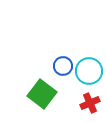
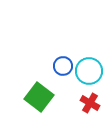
green square: moved 3 px left, 3 px down
red cross: rotated 36 degrees counterclockwise
